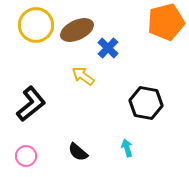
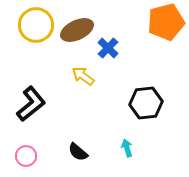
black hexagon: rotated 16 degrees counterclockwise
